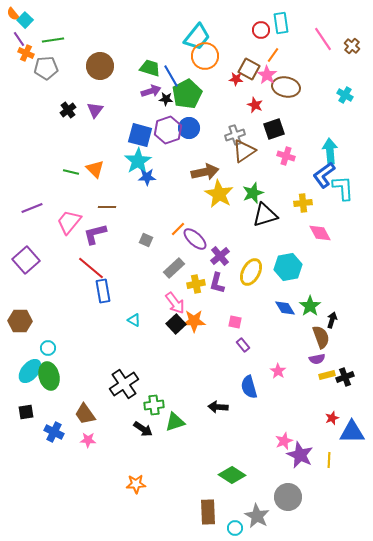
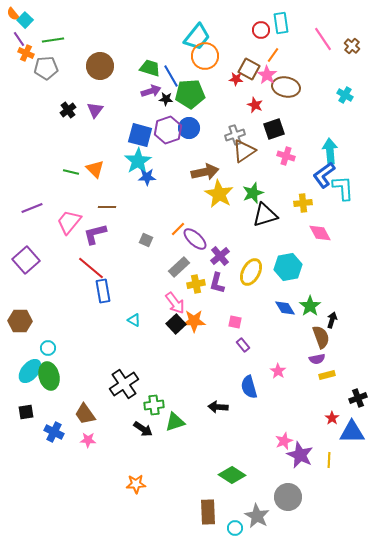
green pentagon at (187, 94): moved 3 px right; rotated 24 degrees clockwise
gray rectangle at (174, 268): moved 5 px right, 1 px up
black cross at (345, 377): moved 13 px right, 21 px down
red star at (332, 418): rotated 16 degrees counterclockwise
